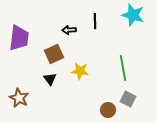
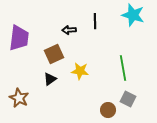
black triangle: rotated 32 degrees clockwise
